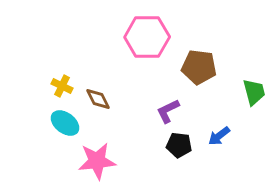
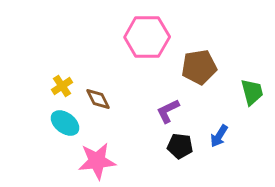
brown pentagon: rotated 16 degrees counterclockwise
yellow cross: rotated 30 degrees clockwise
green trapezoid: moved 2 px left
blue arrow: rotated 20 degrees counterclockwise
black pentagon: moved 1 px right, 1 px down
